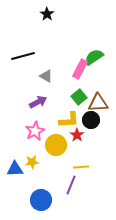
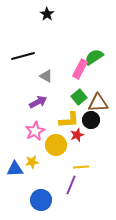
red star: rotated 16 degrees clockwise
